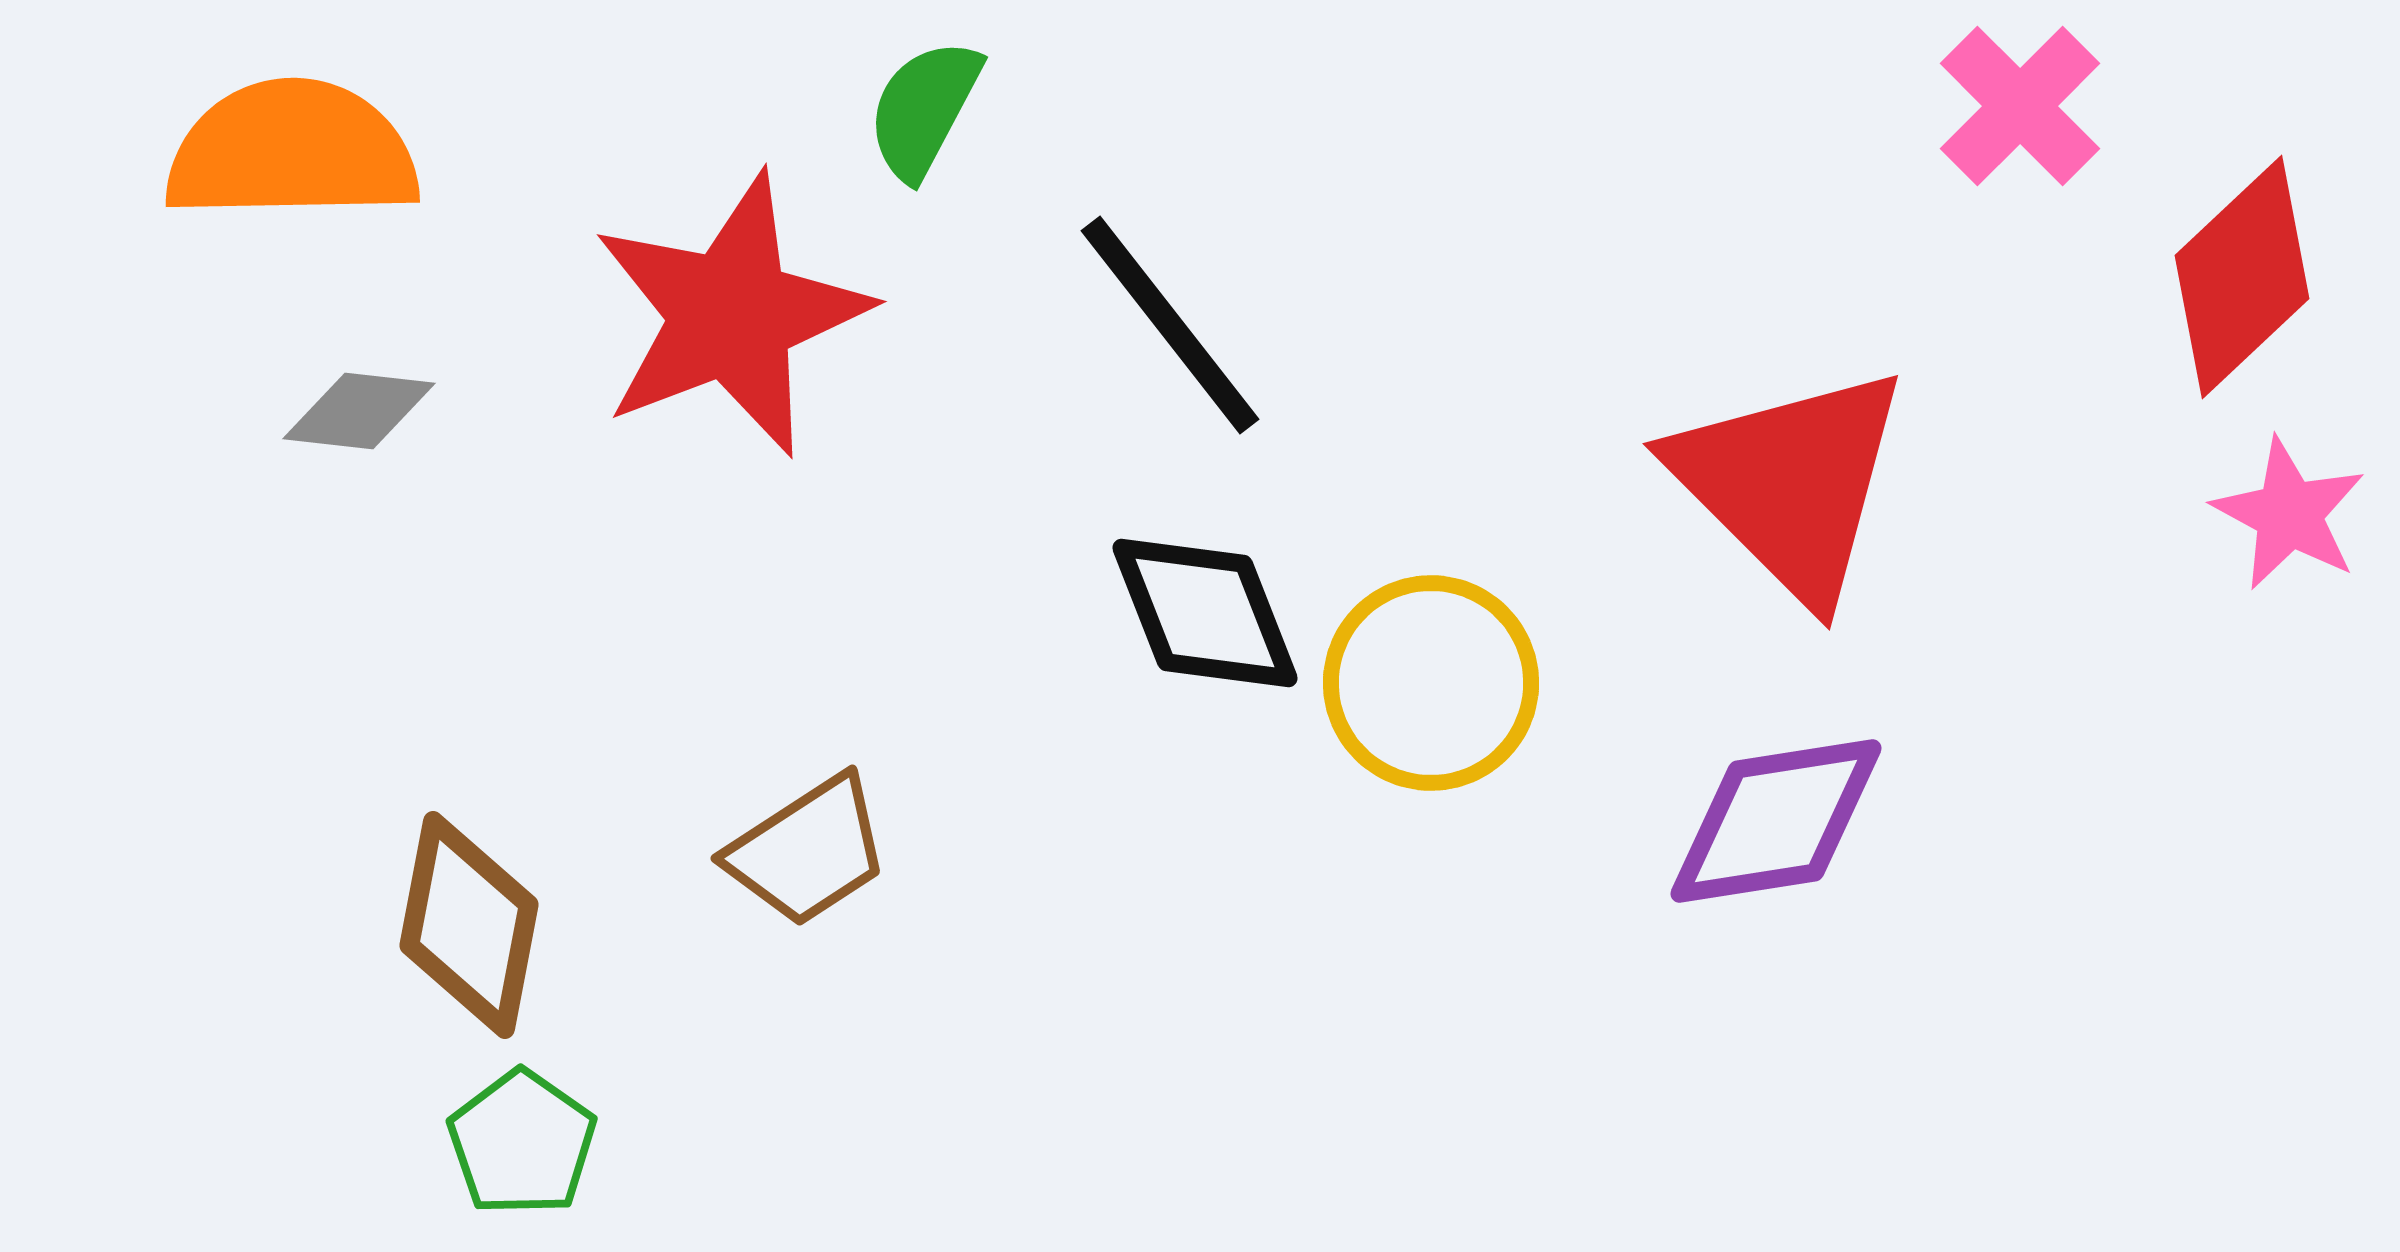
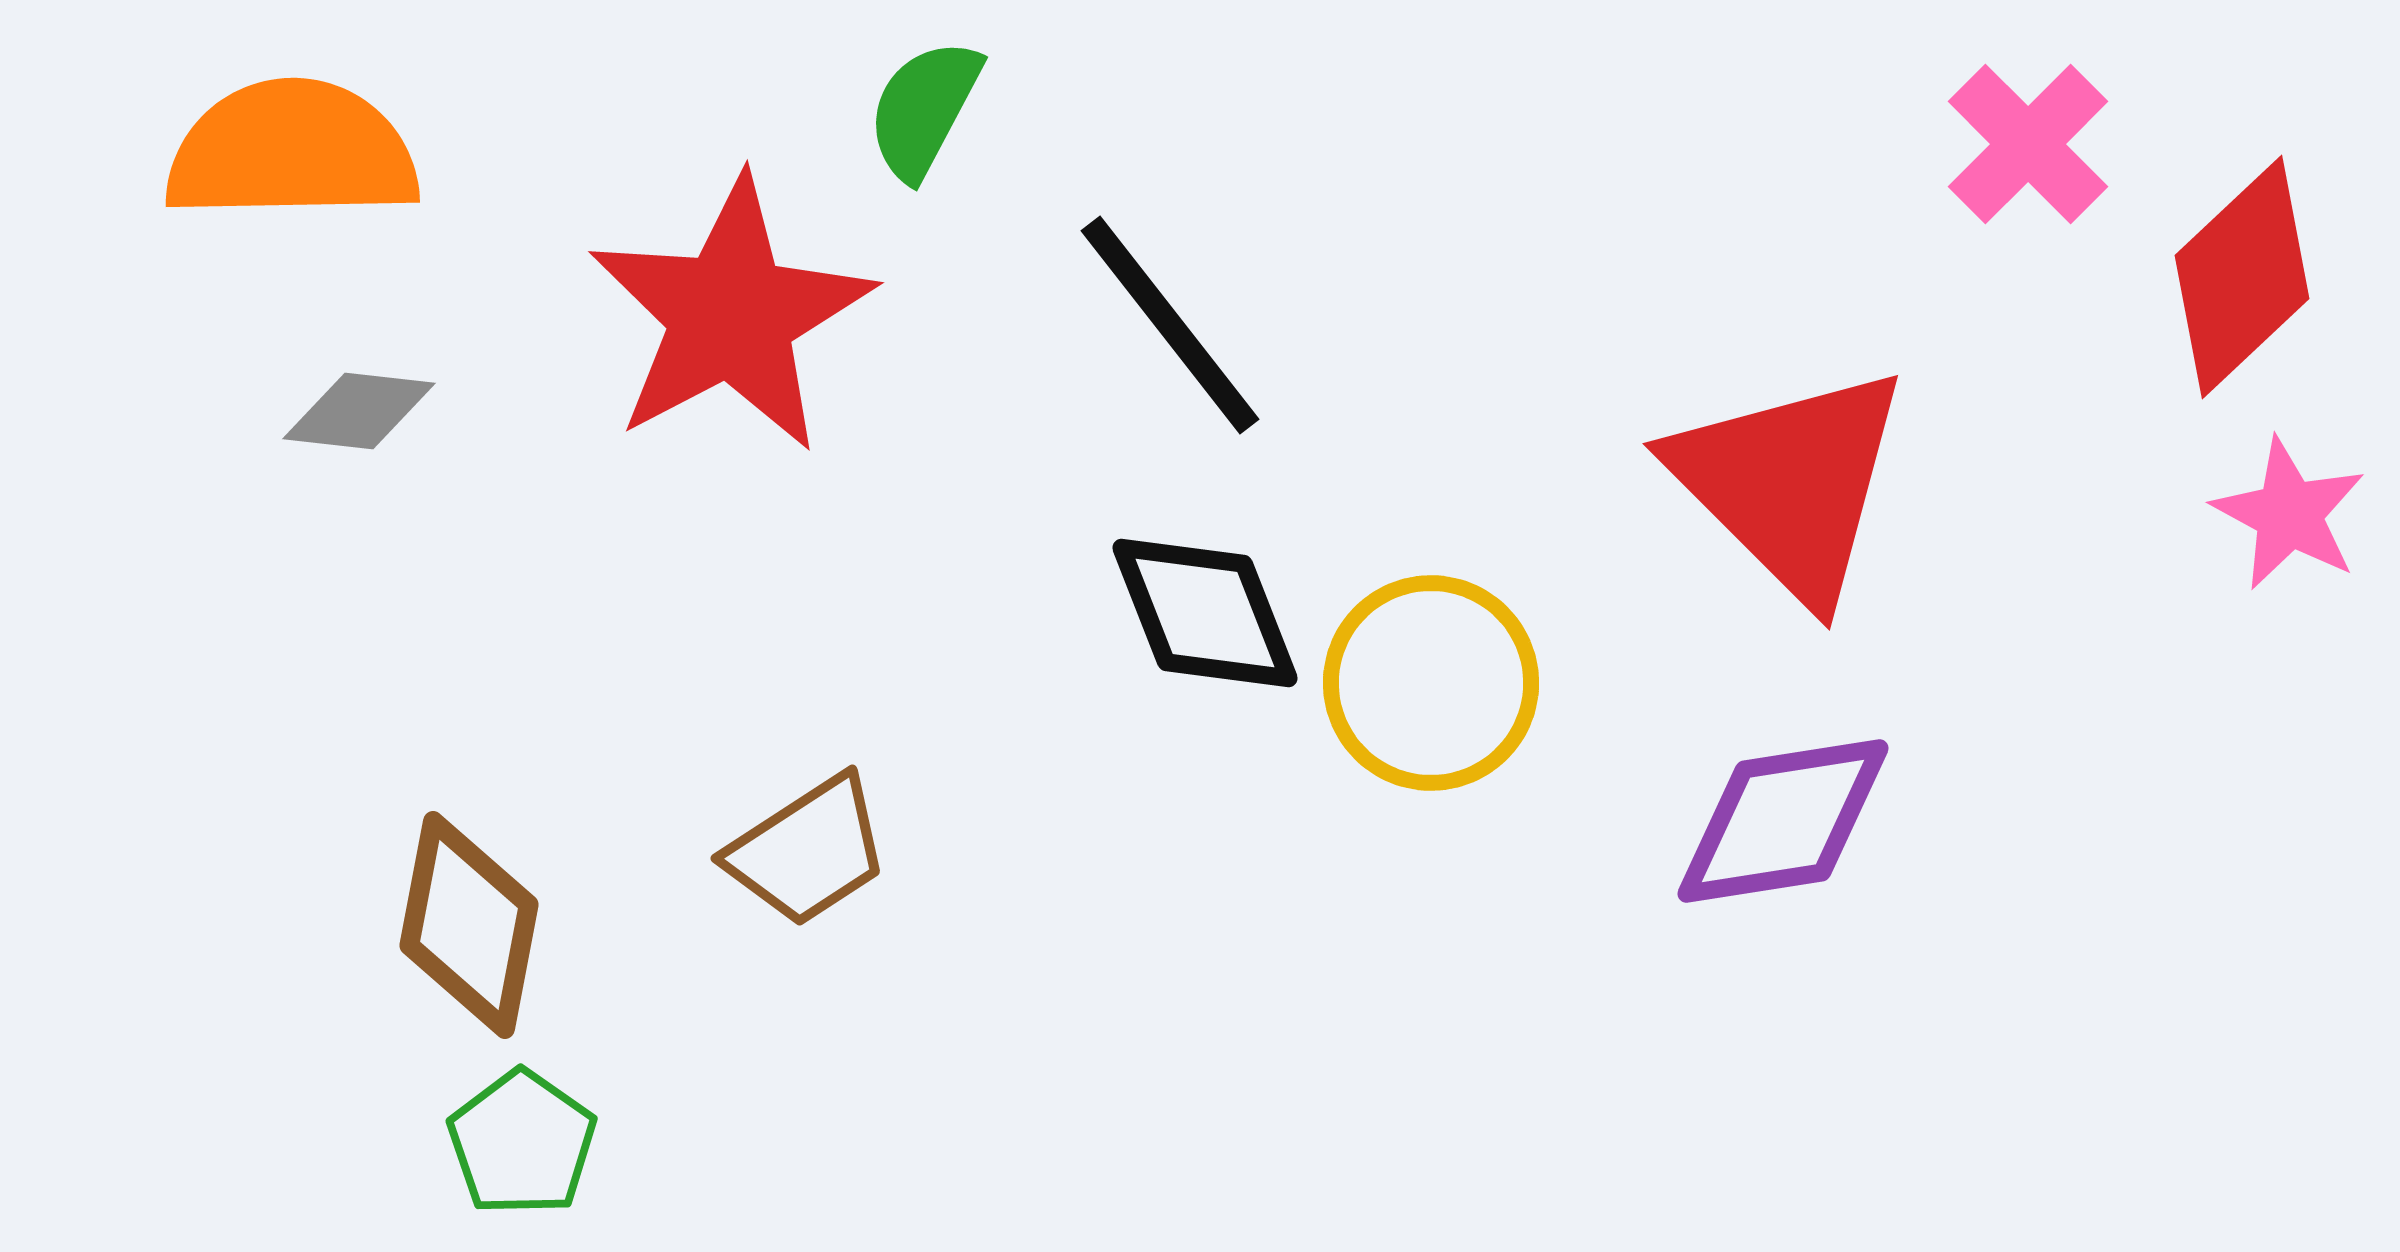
pink cross: moved 8 px right, 38 px down
red star: rotated 7 degrees counterclockwise
purple diamond: moved 7 px right
